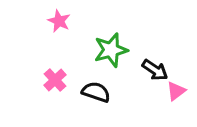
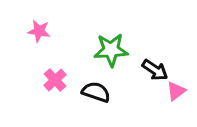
pink star: moved 20 px left, 10 px down; rotated 15 degrees counterclockwise
green star: rotated 12 degrees clockwise
